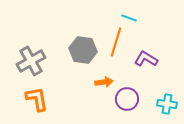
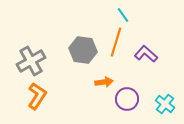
cyan line: moved 6 px left, 3 px up; rotated 35 degrees clockwise
purple L-shape: moved 5 px up; rotated 10 degrees clockwise
orange L-shape: moved 3 px up; rotated 44 degrees clockwise
cyan cross: moved 2 px left; rotated 30 degrees clockwise
